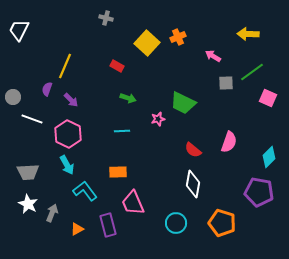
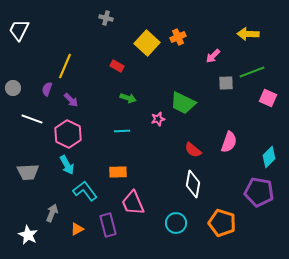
pink arrow: rotated 77 degrees counterclockwise
green line: rotated 15 degrees clockwise
gray circle: moved 9 px up
white star: moved 31 px down
